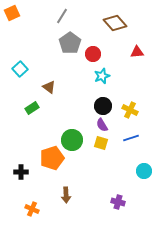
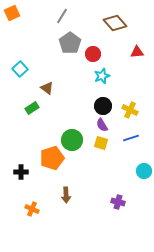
brown triangle: moved 2 px left, 1 px down
